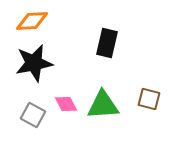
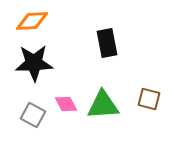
black rectangle: rotated 24 degrees counterclockwise
black star: rotated 9 degrees clockwise
